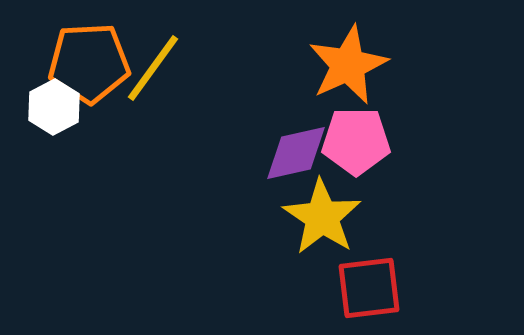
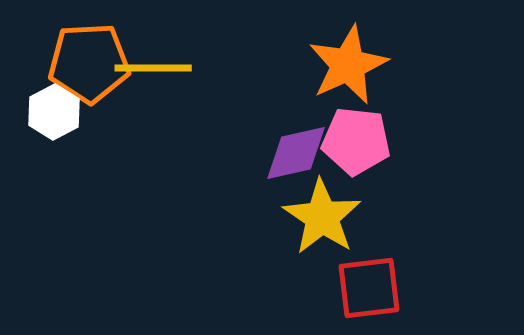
yellow line: rotated 54 degrees clockwise
white hexagon: moved 5 px down
pink pentagon: rotated 6 degrees clockwise
